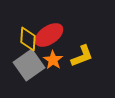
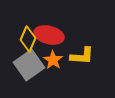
red ellipse: rotated 48 degrees clockwise
yellow diamond: rotated 20 degrees clockwise
yellow L-shape: rotated 25 degrees clockwise
